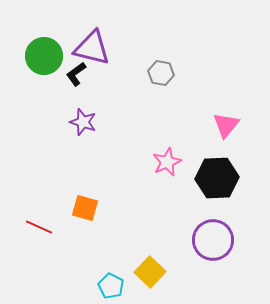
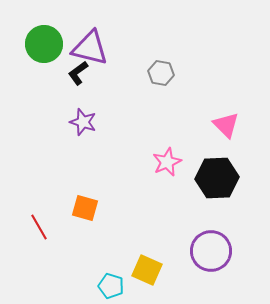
purple triangle: moved 2 px left
green circle: moved 12 px up
black L-shape: moved 2 px right, 1 px up
pink triangle: rotated 24 degrees counterclockwise
red line: rotated 36 degrees clockwise
purple circle: moved 2 px left, 11 px down
yellow square: moved 3 px left, 2 px up; rotated 20 degrees counterclockwise
cyan pentagon: rotated 10 degrees counterclockwise
